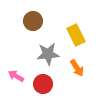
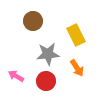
red circle: moved 3 px right, 3 px up
